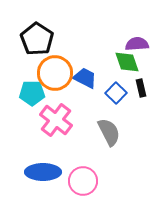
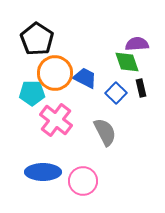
gray semicircle: moved 4 px left
